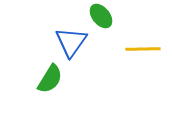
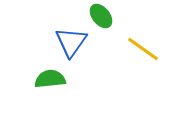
yellow line: rotated 36 degrees clockwise
green semicircle: rotated 128 degrees counterclockwise
